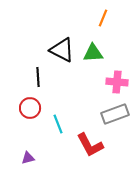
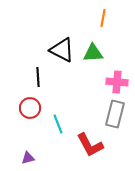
orange line: rotated 12 degrees counterclockwise
gray rectangle: rotated 56 degrees counterclockwise
